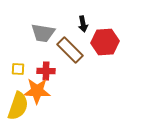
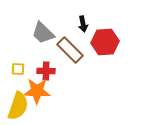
gray trapezoid: rotated 35 degrees clockwise
